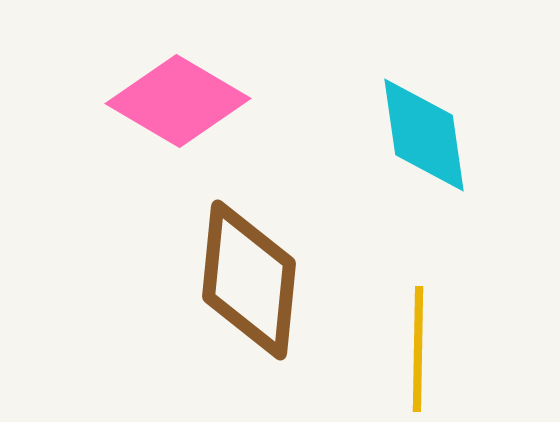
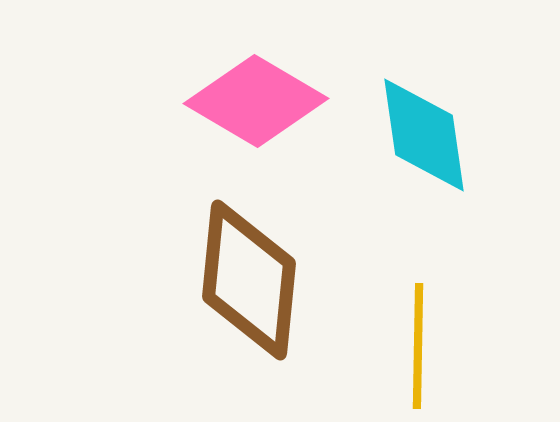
pink diamond: moved 78 px right
yellow line: moved 3 px up
